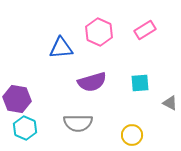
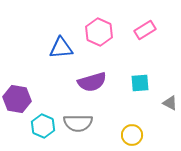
cyan hexagon: moved 18 px right, 2 px up
